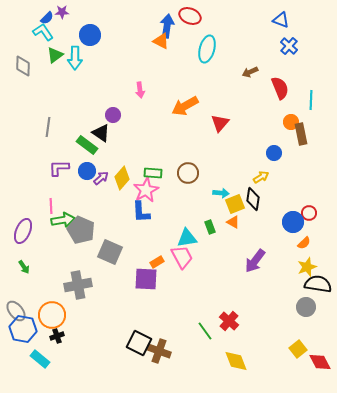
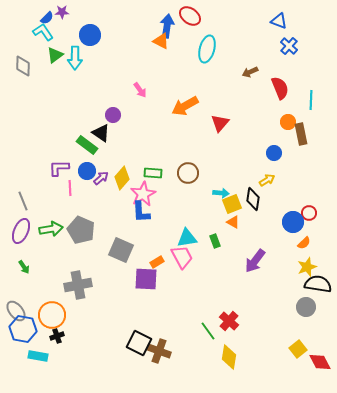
red ellipse at (190, 16): rotated 15 degrees clockwise
blue triangle at (281, 20): moved 2 px left, 1 px down
pink arrow at (140, 90): rotated 28 degrees counterclockwise
orange circle at (291, 122): moved 3 px left
gray line at (48, 127): moved 25 px left, 74 px down; rotated 30 degrees counterclockwise
yellow arrow at (261, 177): moved 6 px right, 3 px down
pink star at (146, 190): moved 3 px left, 4 px down
yellow square at (235, 204): moved 3 px left
pink line at (51, 206): moved 19 px right, 18 px up
green arrow at (63, 220): moved 12 px left, 9 px down
green rectangle at (210, 227): moved 5 px right, 14 px down
purple ellipse at (23, 231): moved 2 px left
gray square at (110, 252): moved 11 px right, 2 px up
green line at (205, 331): moved 3 px right
cyan rectangle at (40, 359): moved 2 px left, 3 px up; rotated 30 degrees counterclockwise
yellow diamond at (236, 361): moved 7 px left, 4 px up; rotated 30 degrees clockwise
